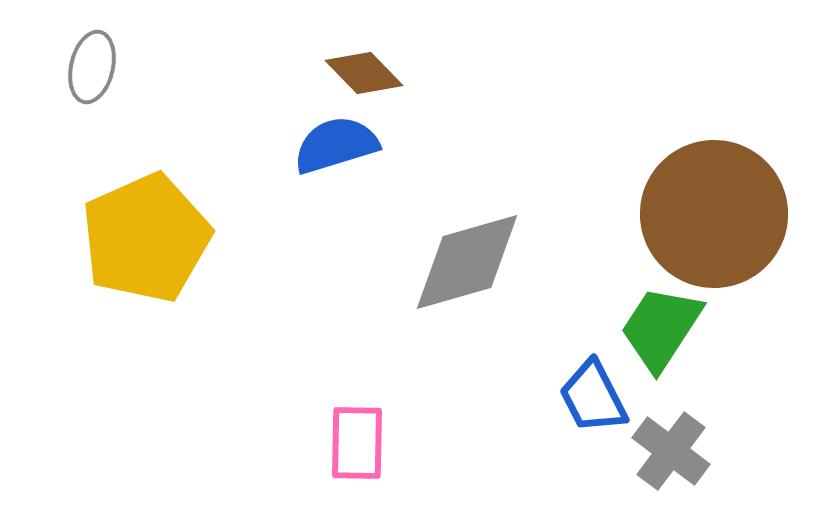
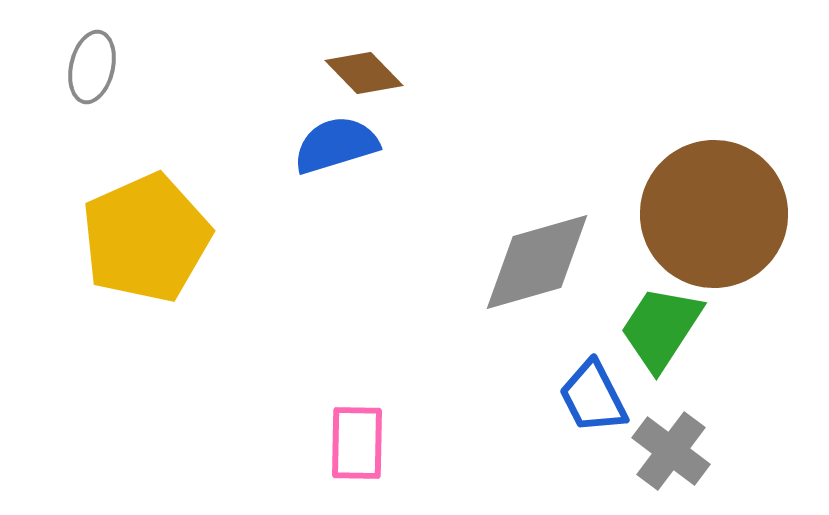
gray diamond: moved 70 px right
